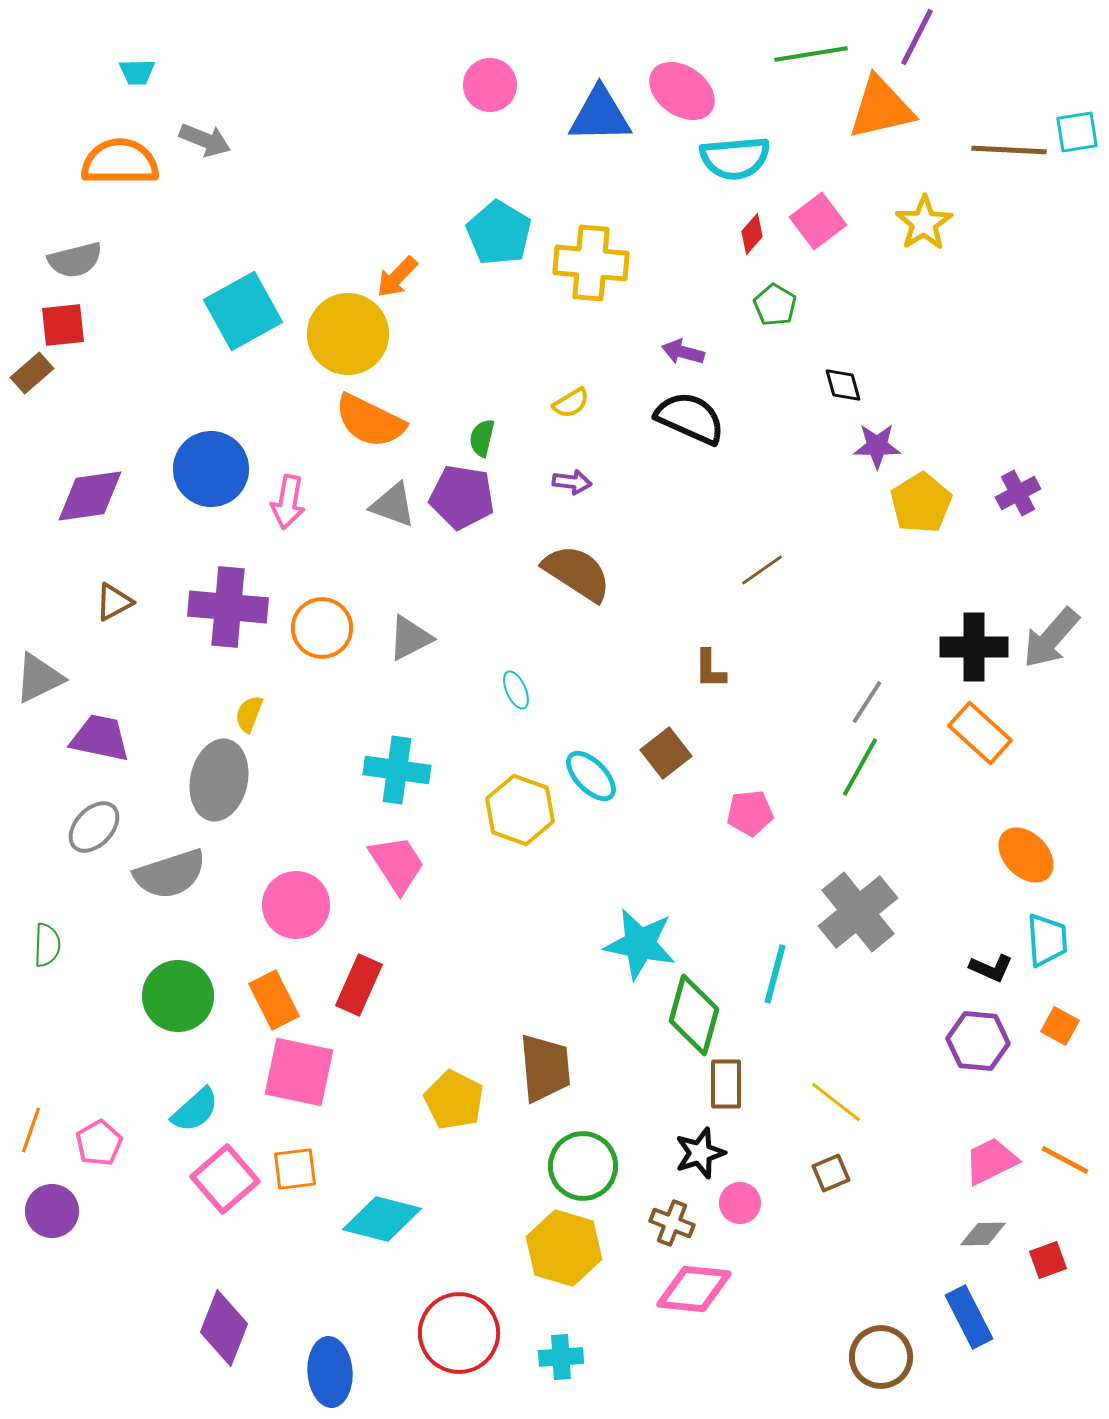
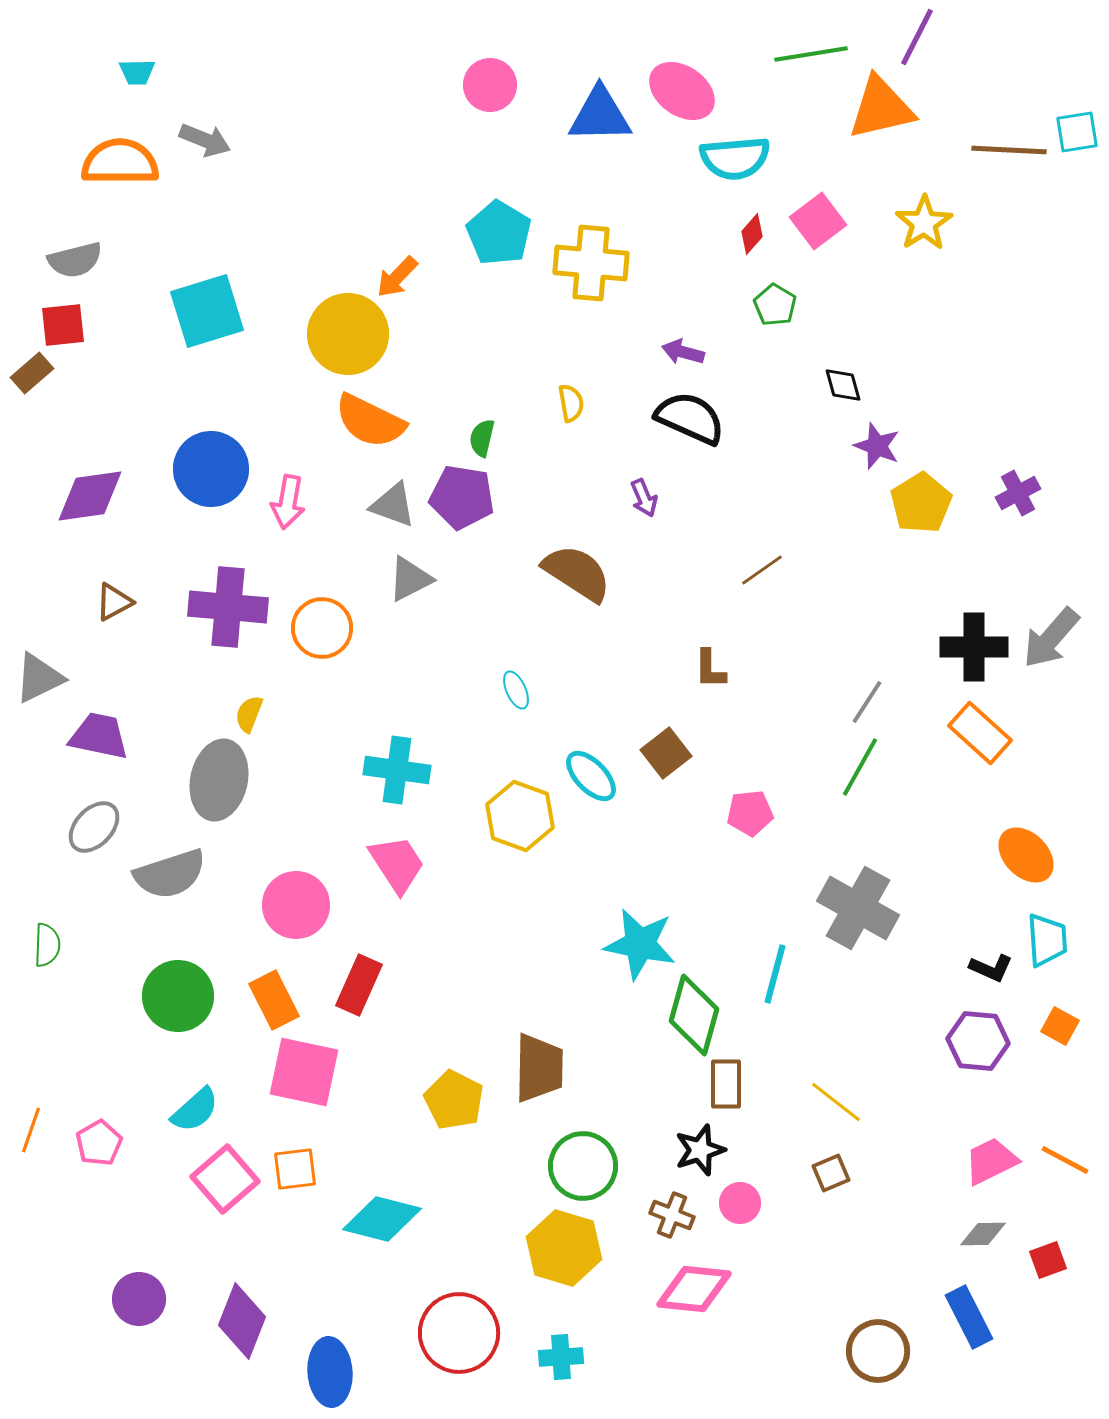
cyan square at (243, 311): moved 36 px left; rotated 12 degrees clockwise
yellow semicircle at (571, 403): rotated 69 degrees counterclockwise
purple star at (877, 446): rotated 21 degrees clockwise
purple arrow at (572, 482): moved 72 px right, 16 px down; rotated 60 degrees clockwise
gray triangle at (410, 638): moved 59 px up
purple trapezoid at (100, 738): moved 1 px left, 2 px up
yellow hexagon at (520, 810): moved 6 px down
gray cross at (858, 912): moved 4 px up; rotated 22 degrees counterclockwise
brown trapezoid at (545, 1068): moved 6 px left; rotated 6 degrees clockwise
pink square at (299, 1072): moved 5 px right
black star at (700, 1153): moved 3 px up
purple circle at (52, 1211): moved 87 px right, 88 px down
brown cross at (672, 1223): moved 8 px up
purple diamond at (224, 1328): moved 18 px right, 7 px up
brown circle at (881, 1357): moved 3 px left, 6 px up
